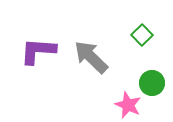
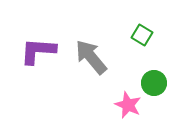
green square: rotated 15 degrees counterclockwise
gray arrow: rotated 6 degrees clockwise
green circle: moved 2 px right
